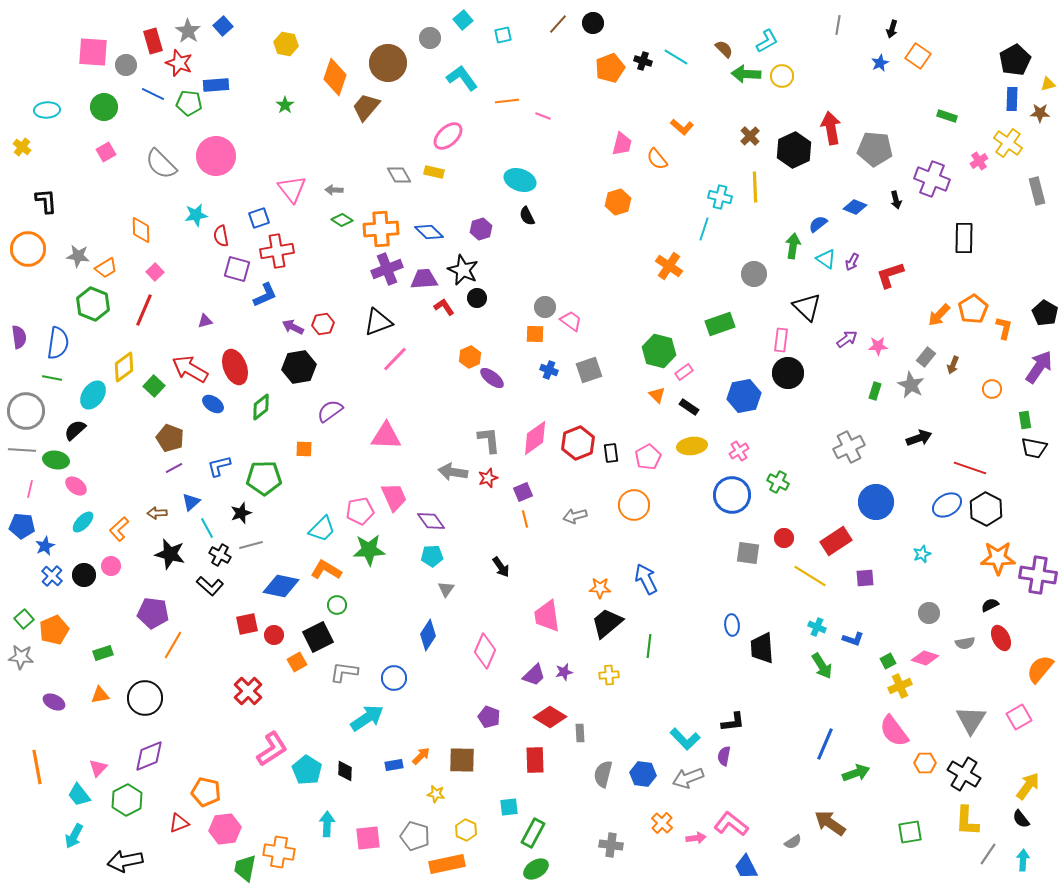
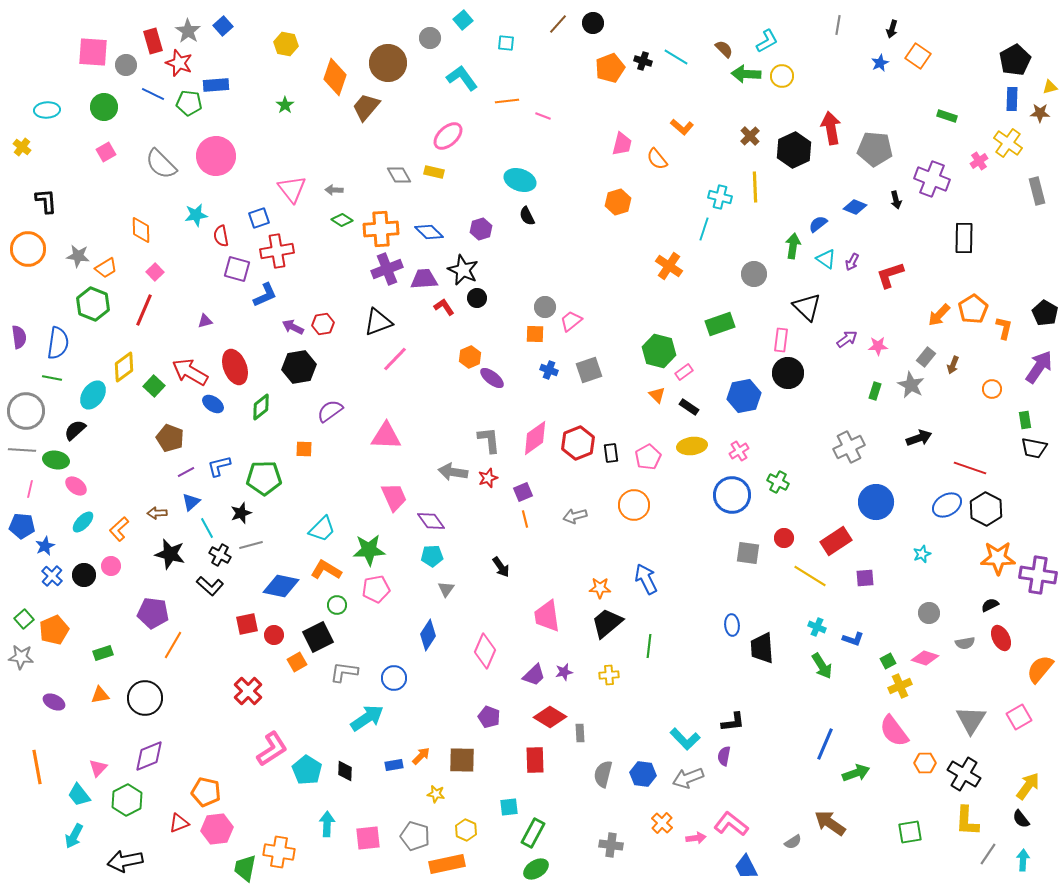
cyan square at (503, 35): moved 3 px right, 8 px down; rotated 18 degrees clockwise
yellow triangle at (1048, 84): moved 2 px right, 3 px down
pink trapezoid at (571, 321): rotated 75 degrees counterclockwise
red arrow at (190, 369): moved 3 px down
purple line at (174, 468): moved 12 px right, 4 px down
pink pentagon at (360, 511): moved 16 px right, 78 px down
pink hexagon at (225, 829): moved 8 px left
